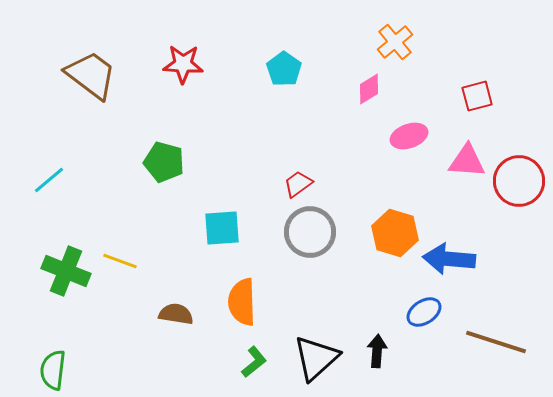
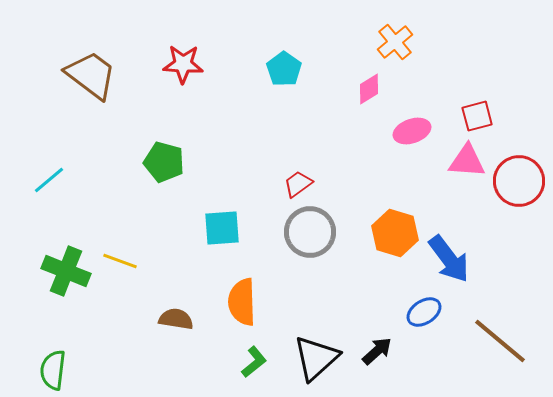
red square: moved 20 px down
pink ellipse: moved 3 px right, 5 px up
blue arrow: rotated 132 degrees counterclockwise
brown semicircle: moved 5 px down
brown line: moved 4 px right, 1 px up; rotated 22 degrees clockwise
black arrow: rotated 44 degrees clockwise
